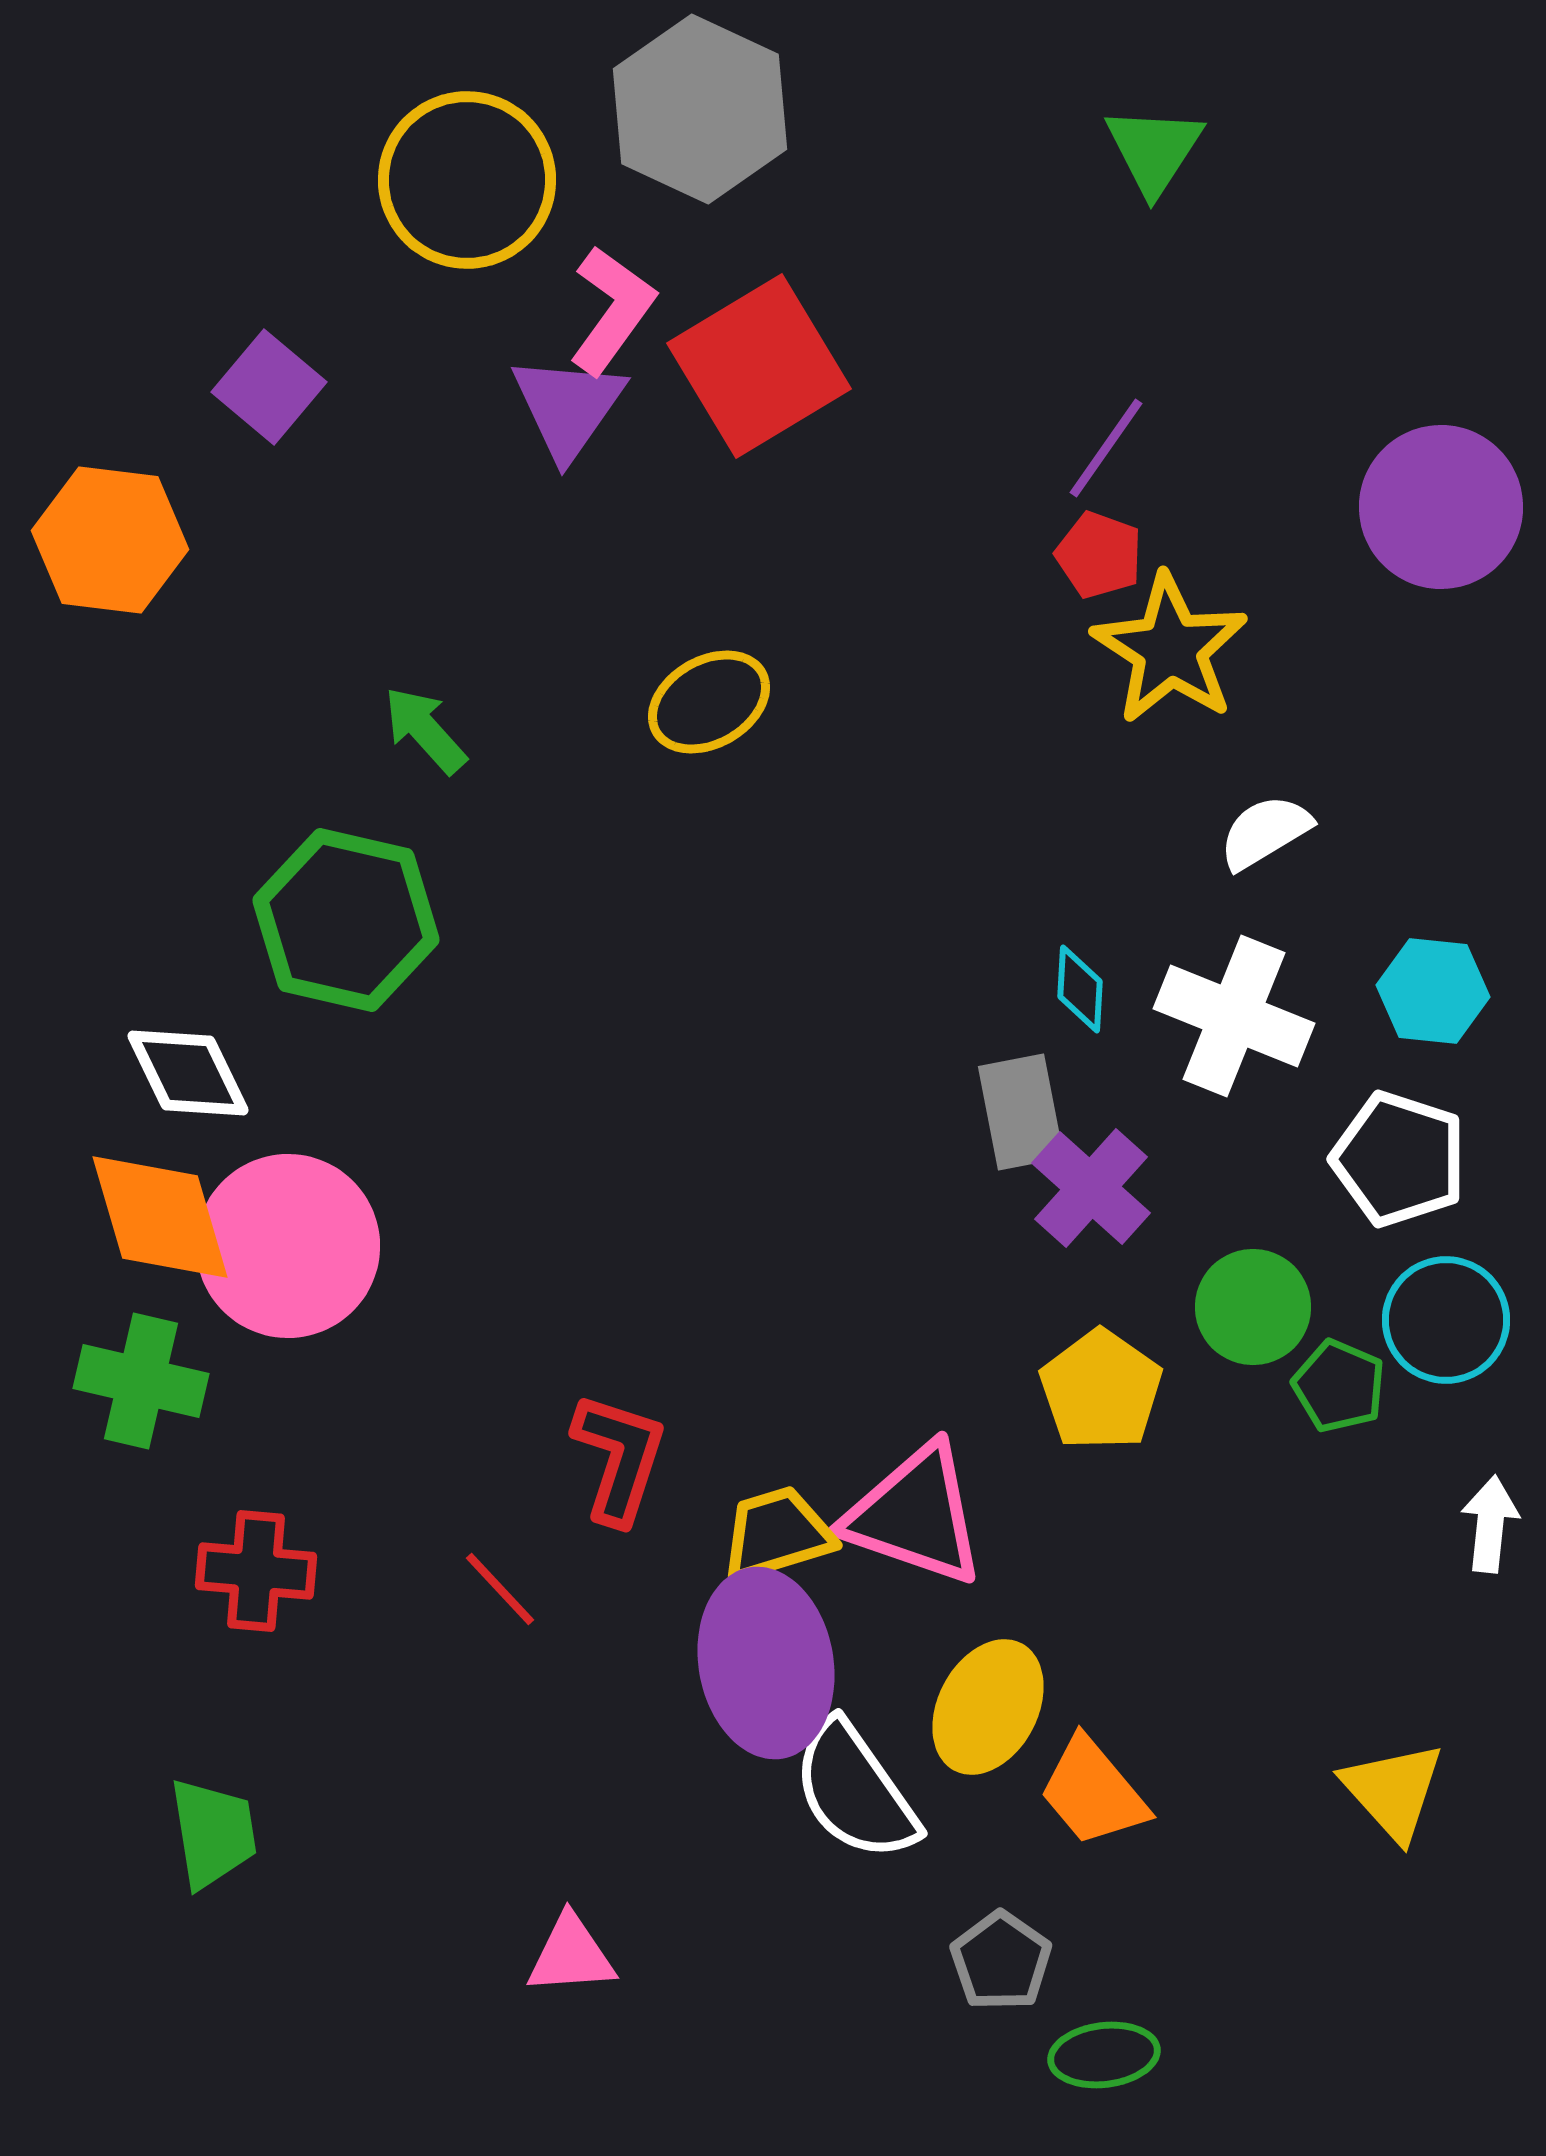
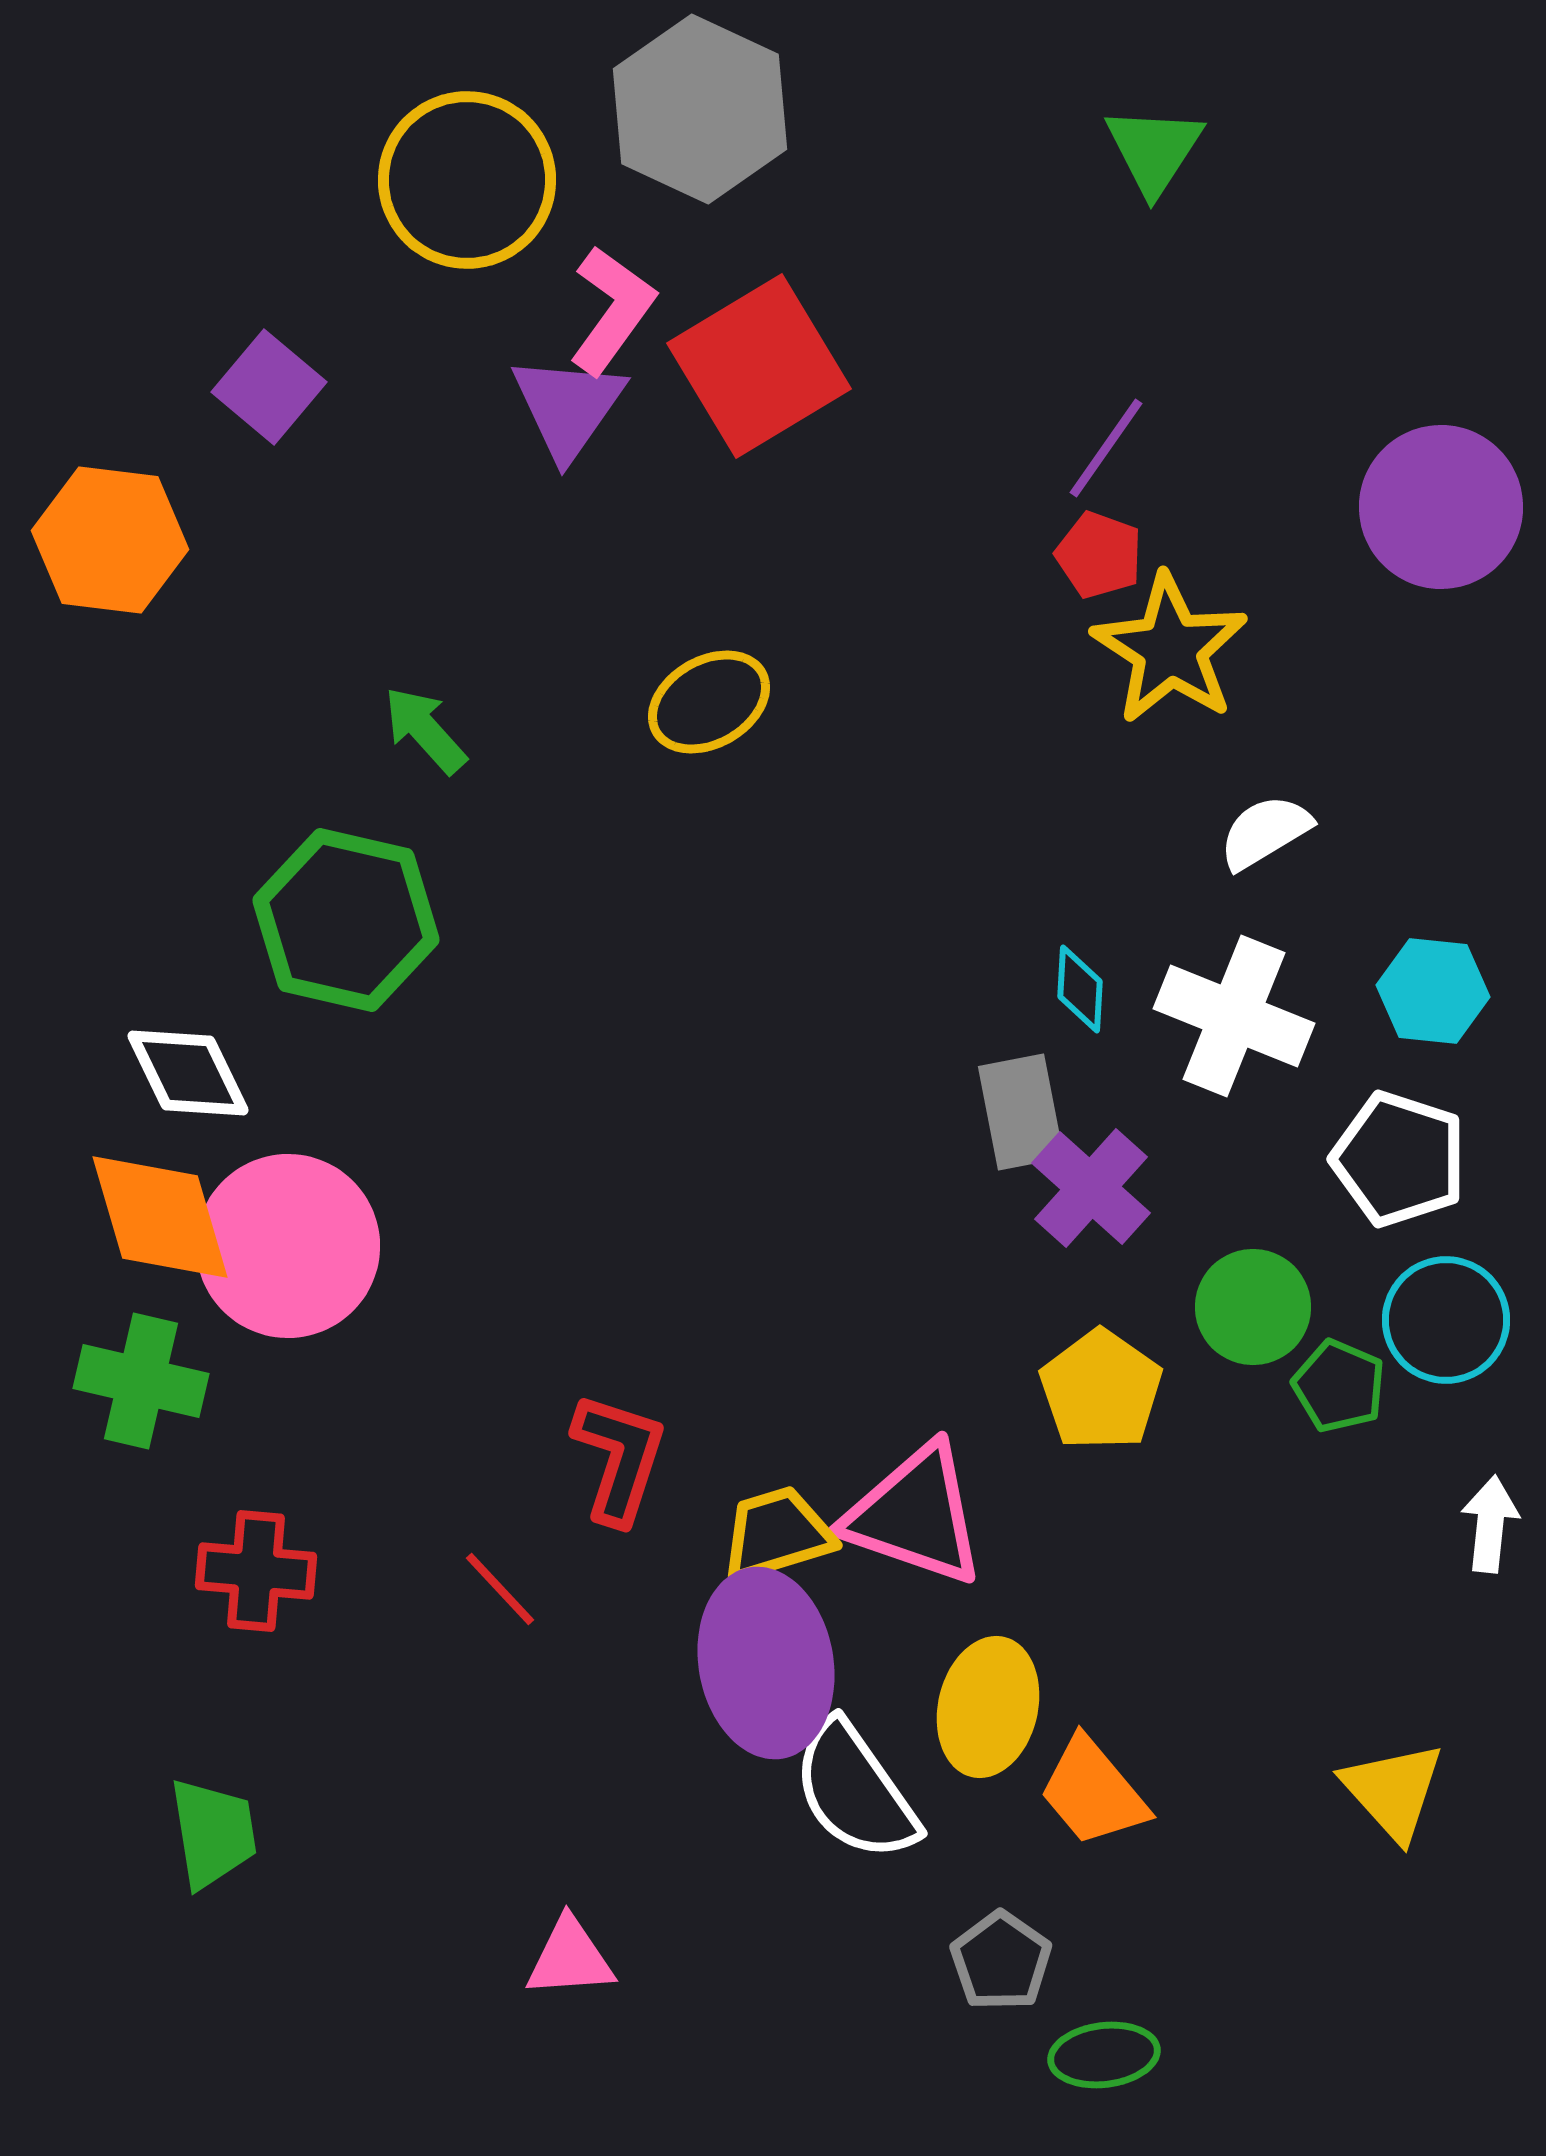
yellow ellipse at (988, 1707): rotated 15 degrees counterclockwise
pink triangle at (571, 1955): moved 1 px left, 3 px down
